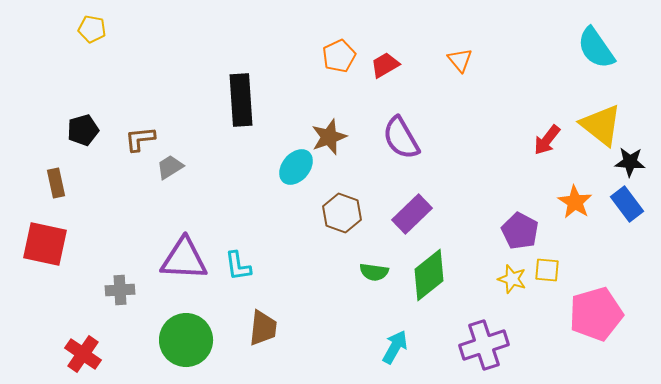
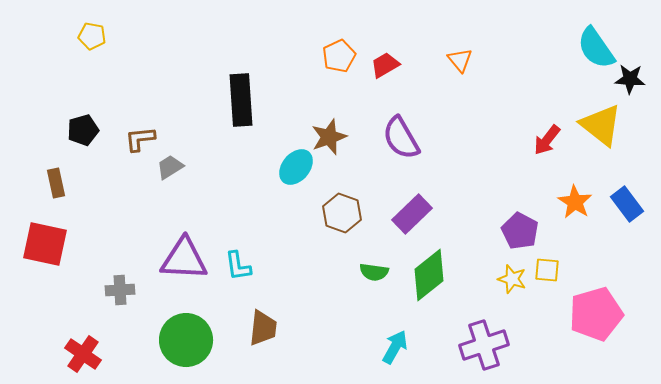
yellow pentagon: moved 7 px down
black star: moved 83 px up
